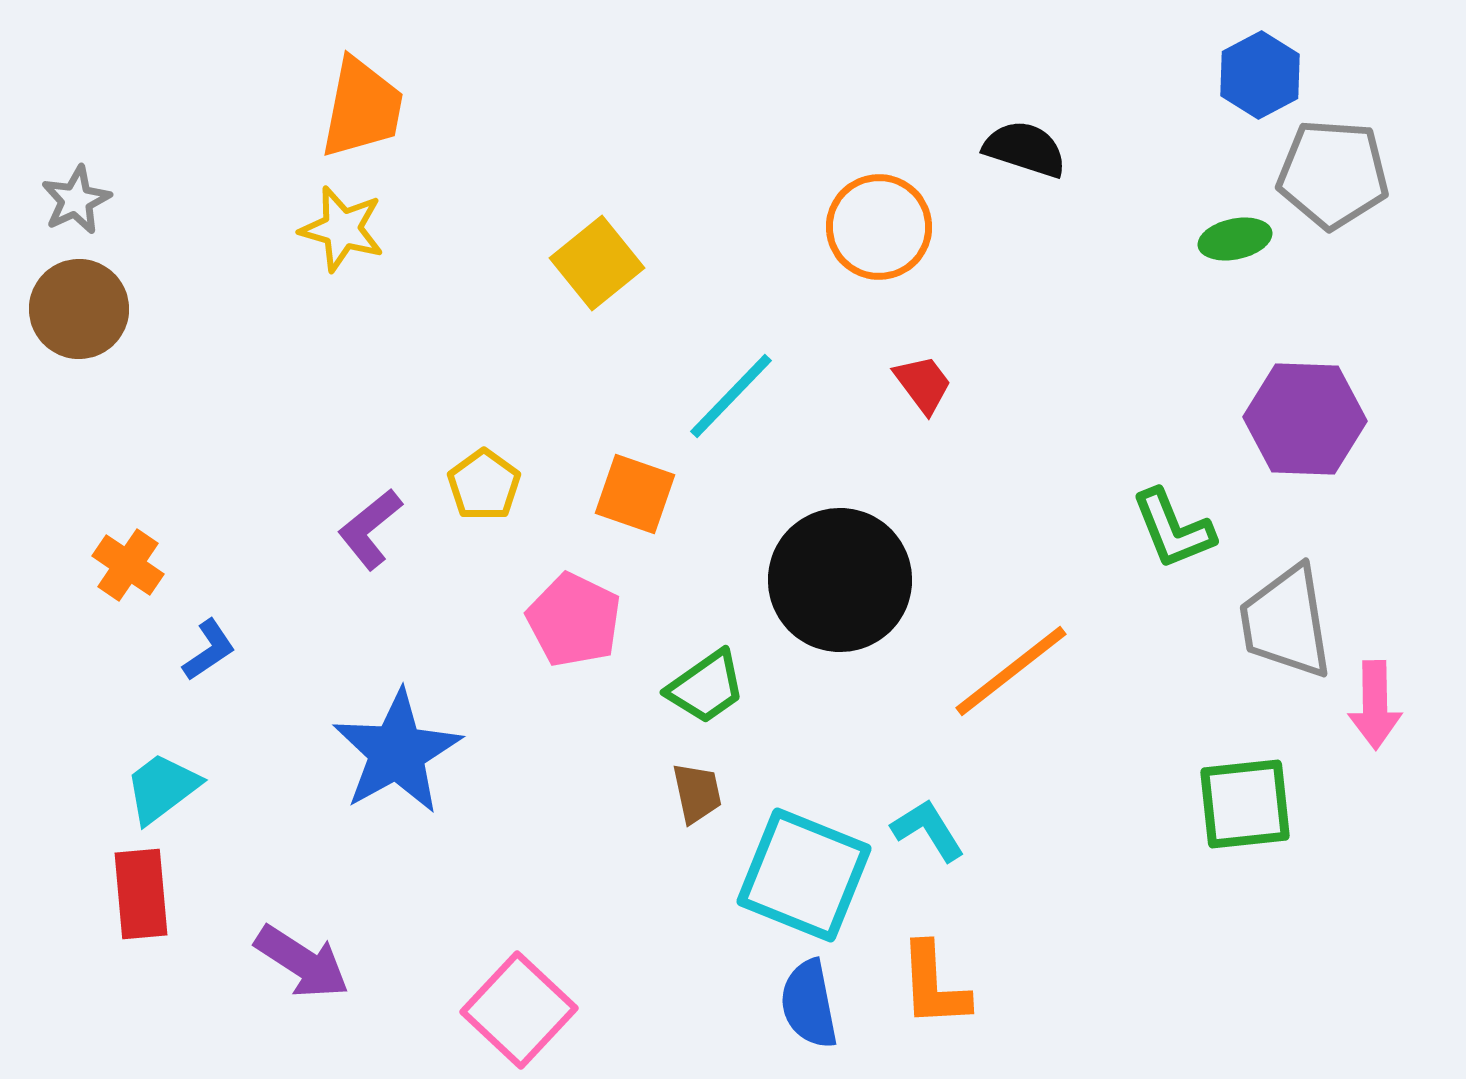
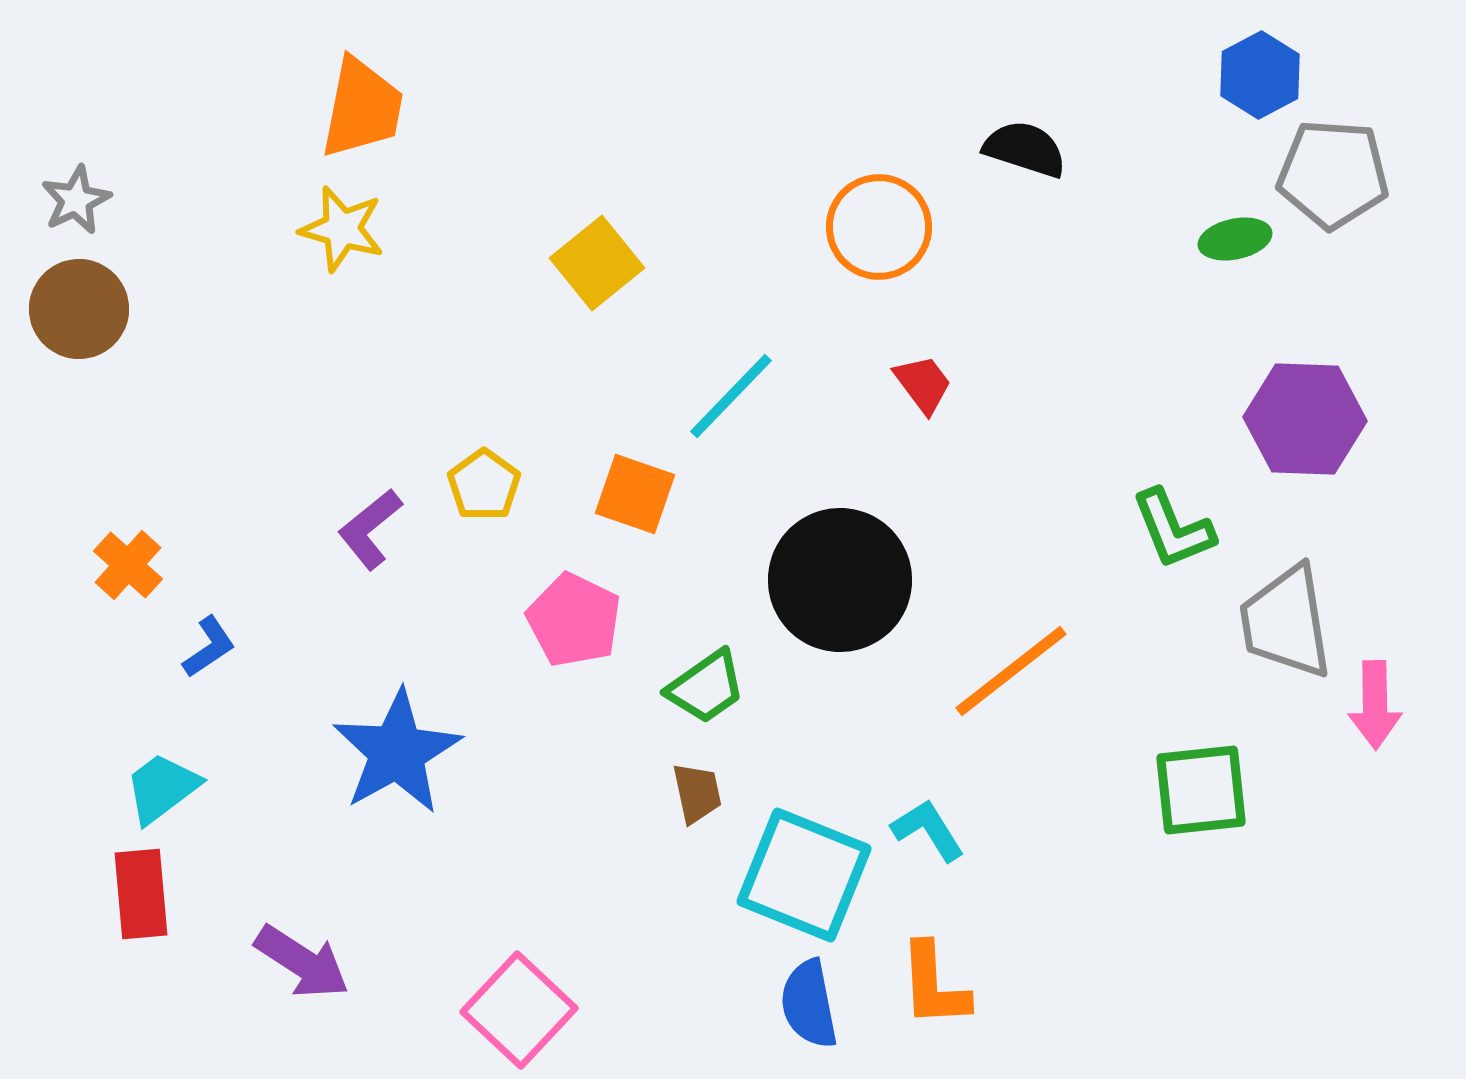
orange cross: rotated 8 degrees clockwise
blue L-shape: moved 3 px up
green square: moved 44 px left, 14 px up
